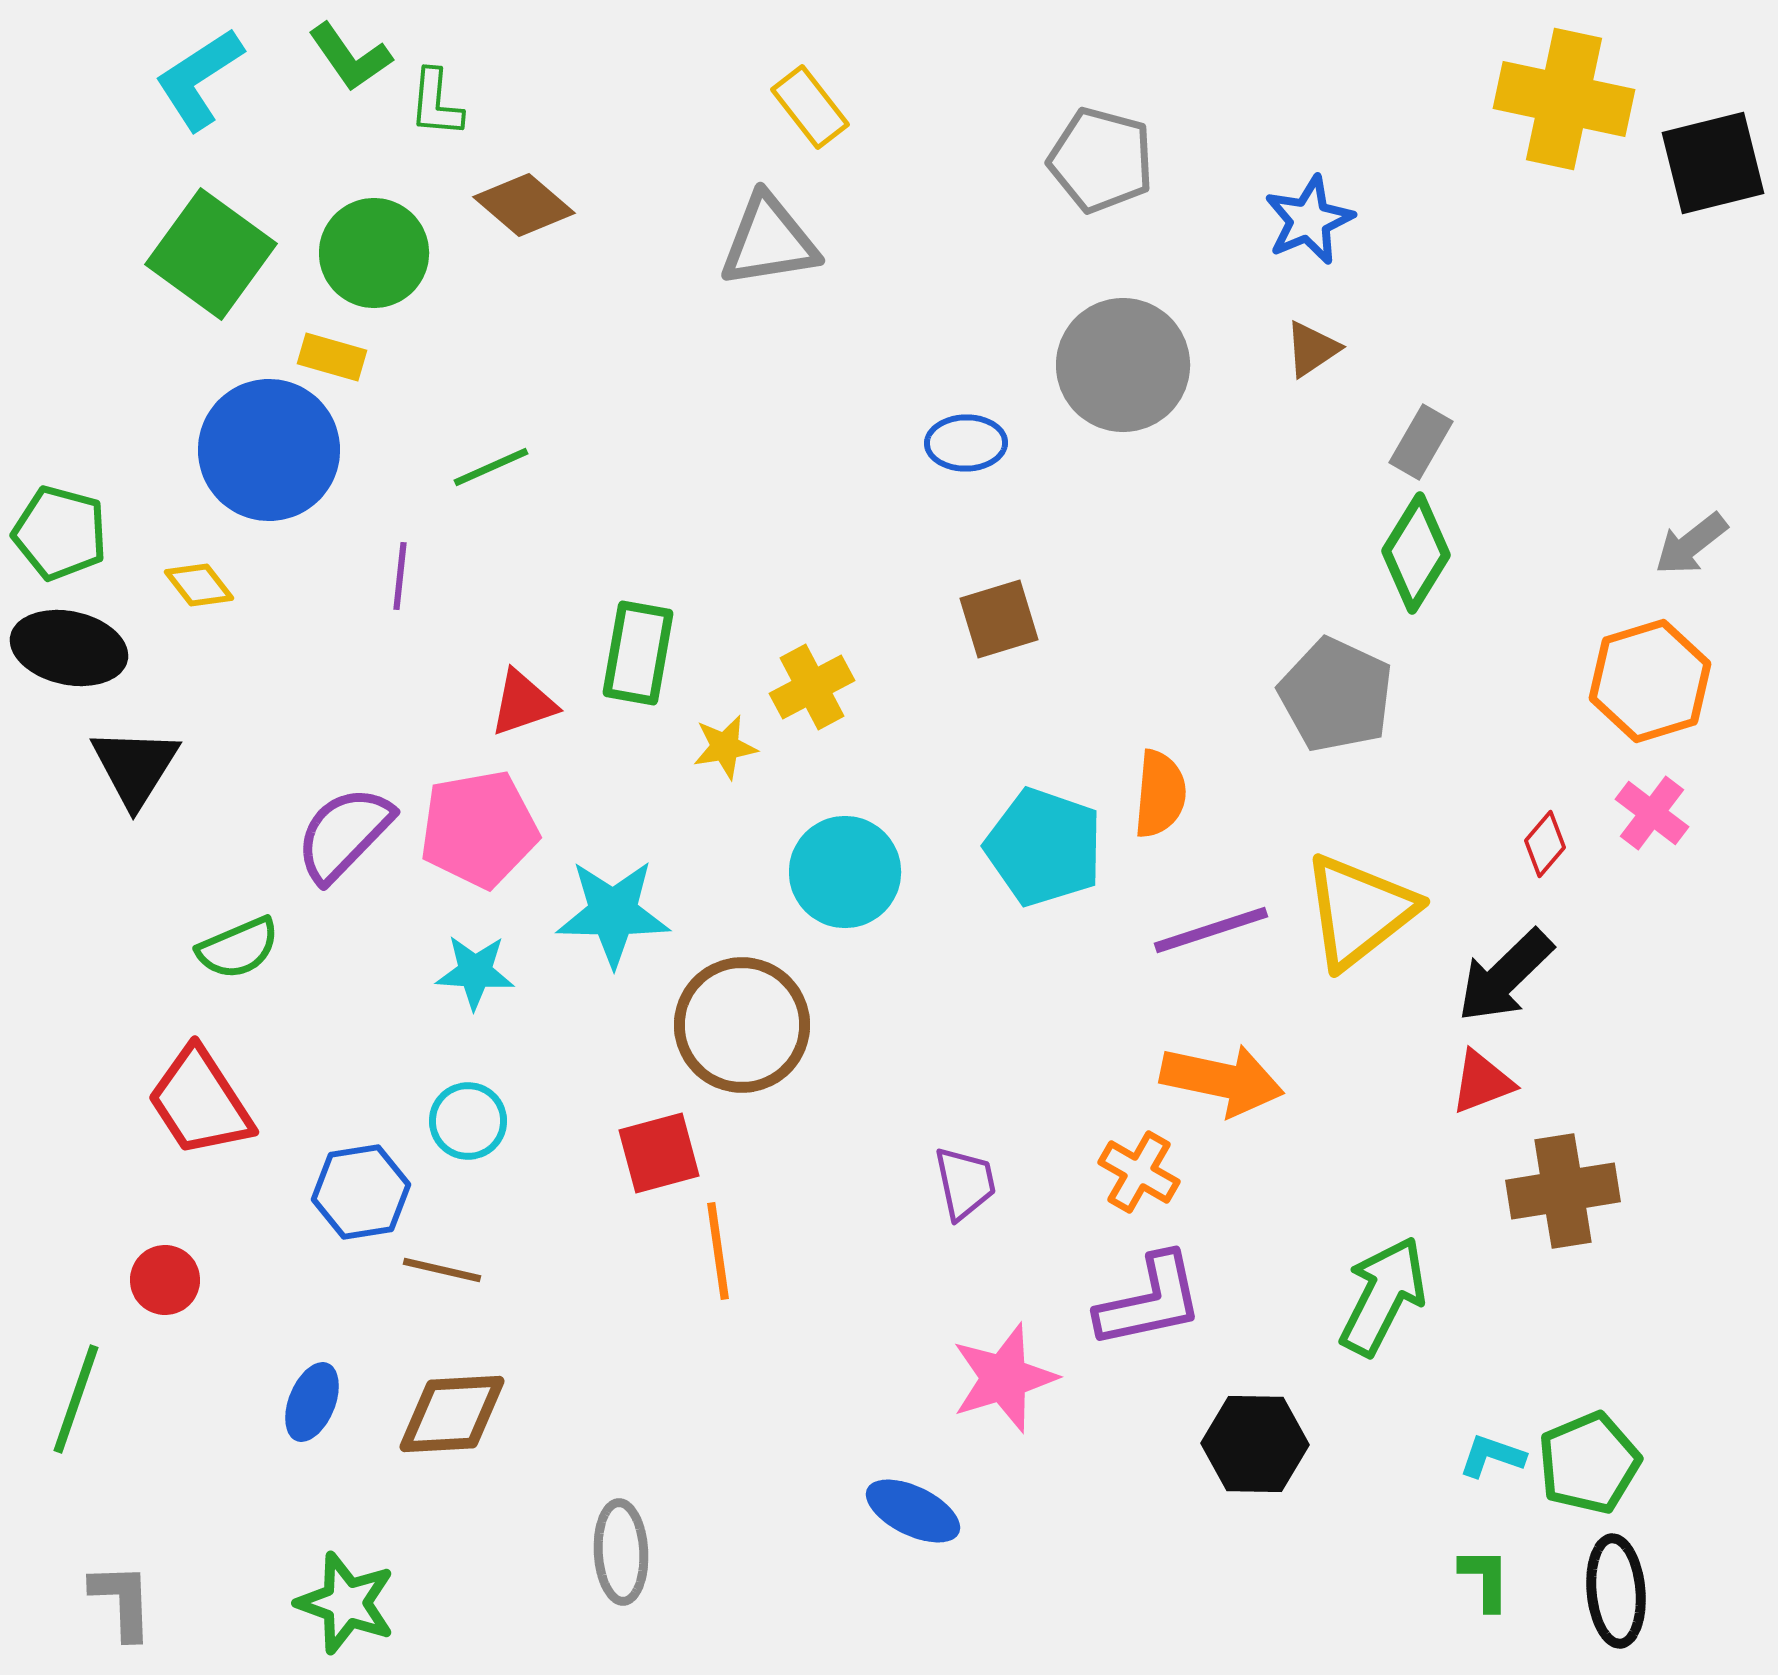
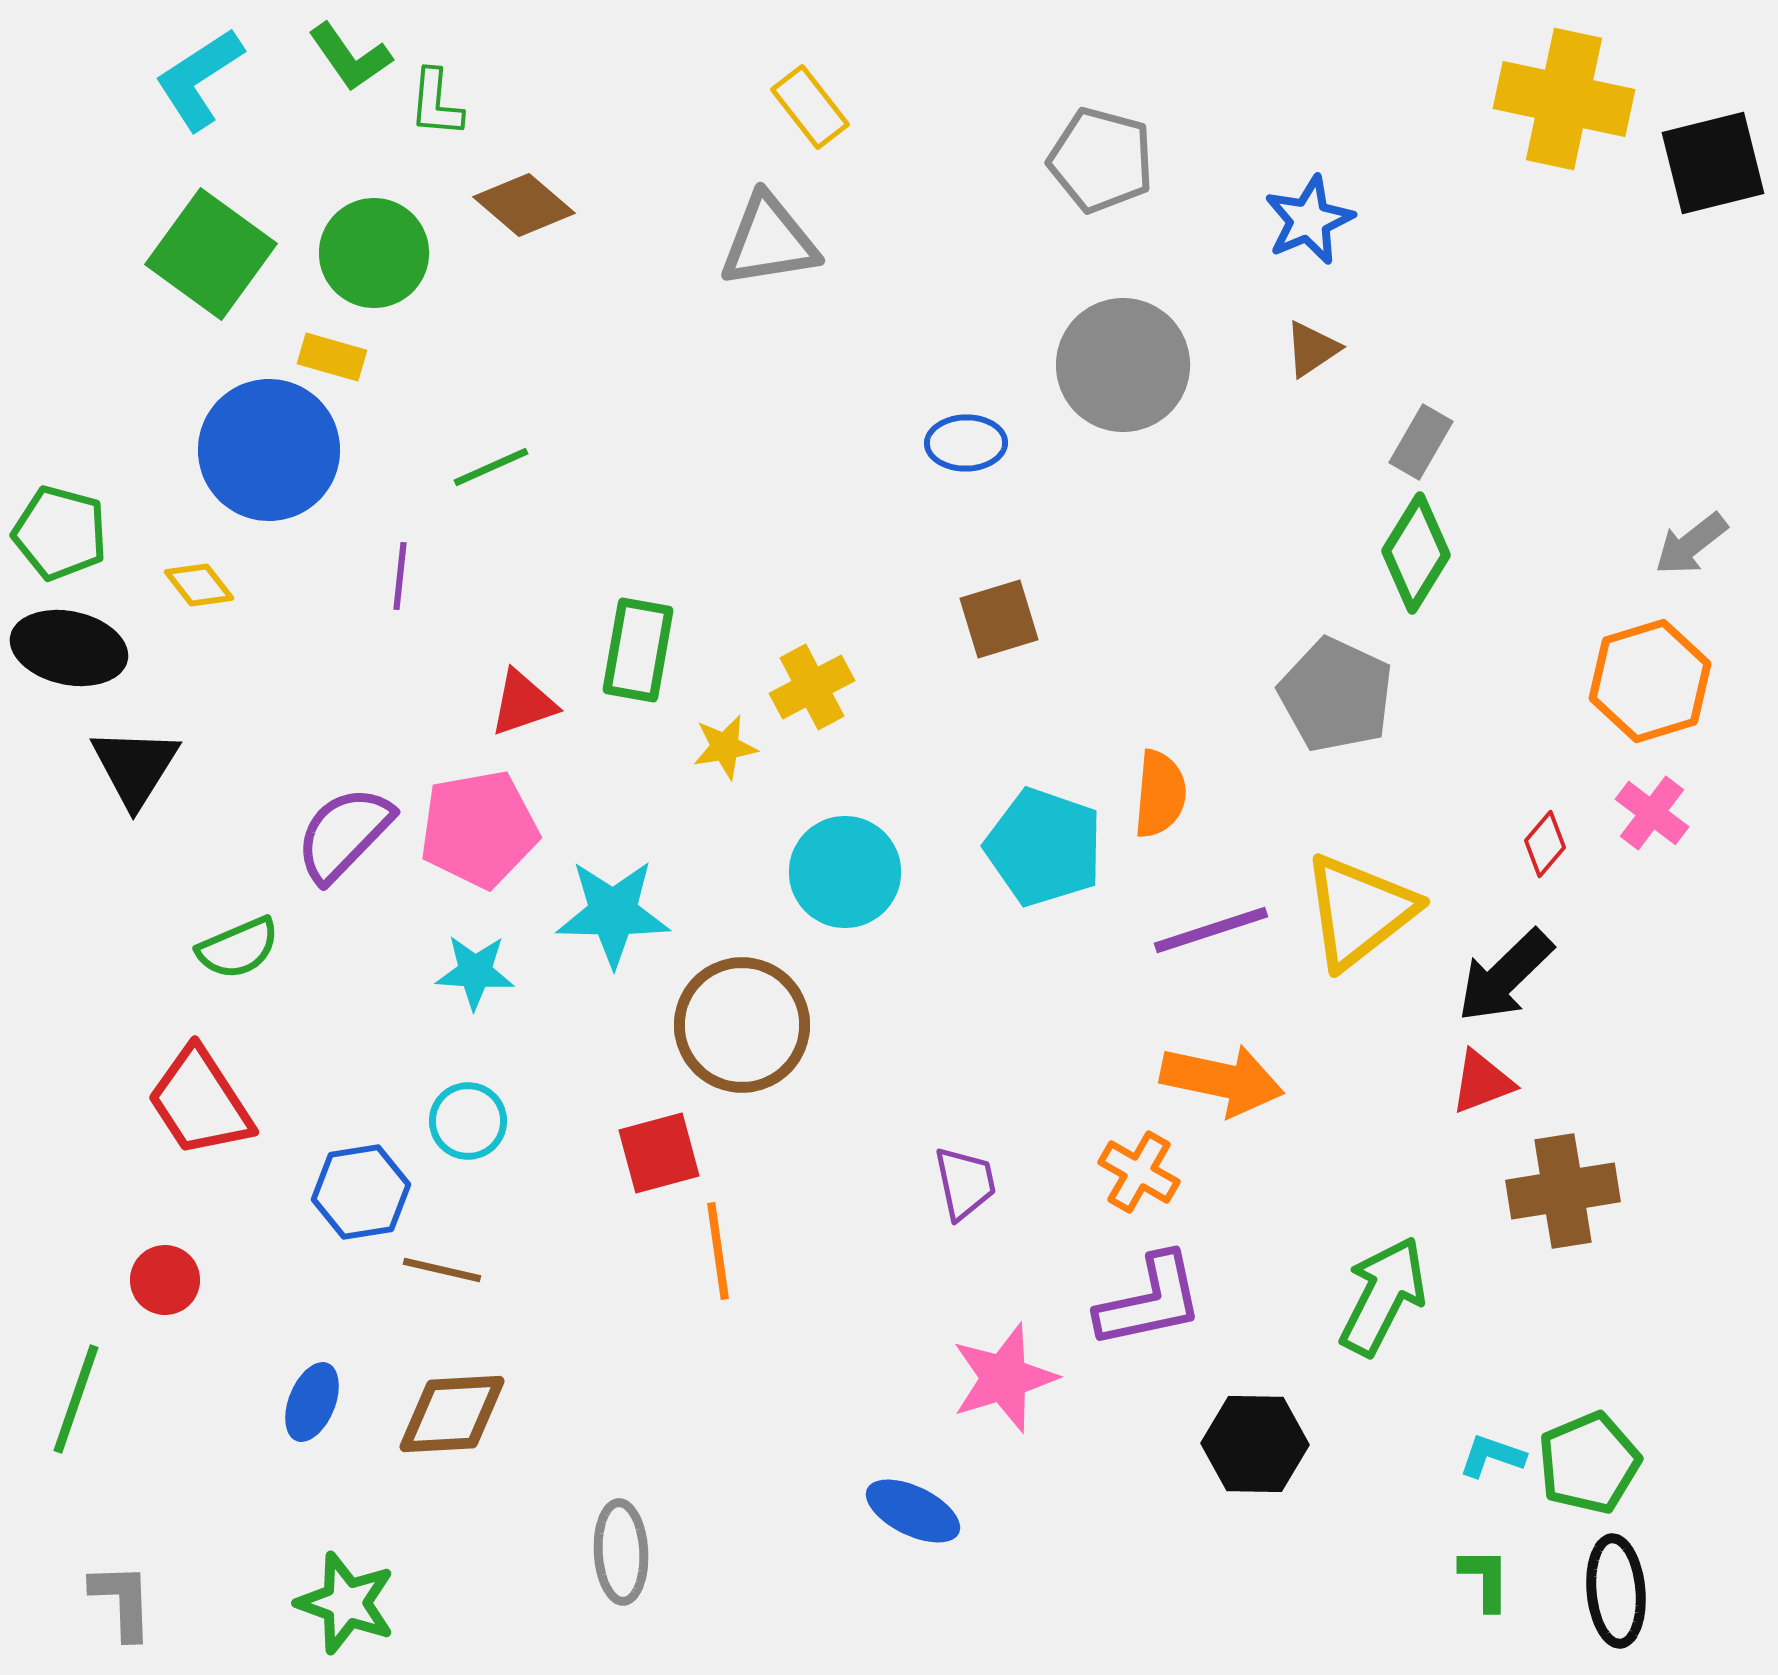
green rectangle at (638, 653): moved 3 px up
